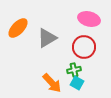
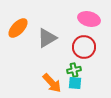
cyan square: moved 2 px left; rotated 24 degrees counterclockwise
